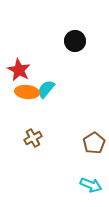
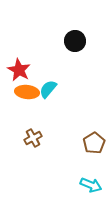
cyan semicircle: moved 2 px right
